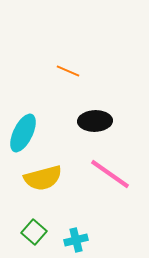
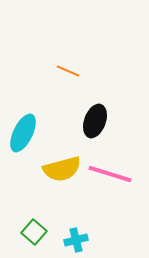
black ellipse: rotated 68 degrees counterclockwise
pink line: rotated 18 degrees counterclockwise
yellow semicircle: moved 19 px right, 9 px up
